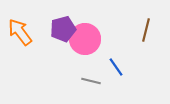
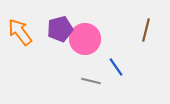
purple pentagon: moved 3 px left
